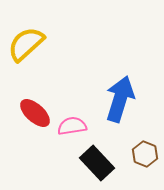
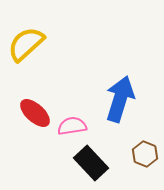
black rectangle: moved 6 px left
